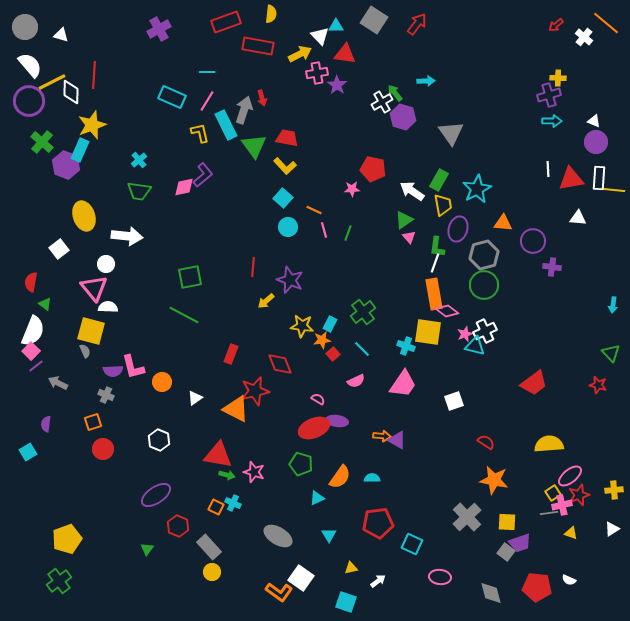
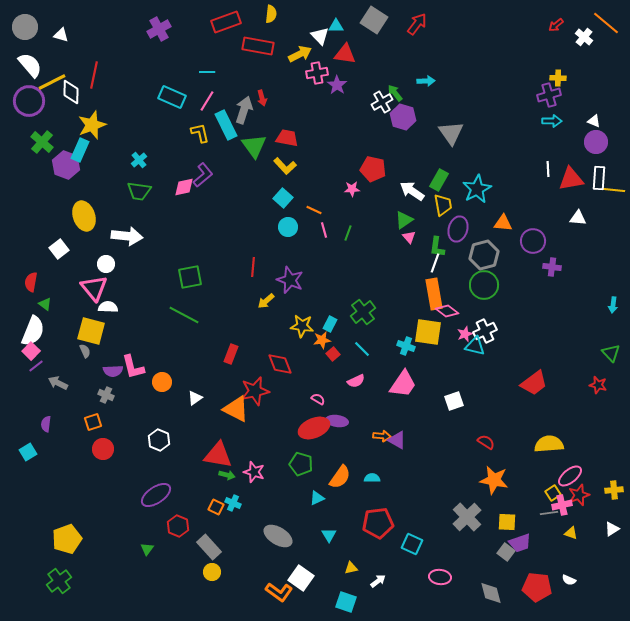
red line at (94, 75): rotated 8 degrees clockwise
